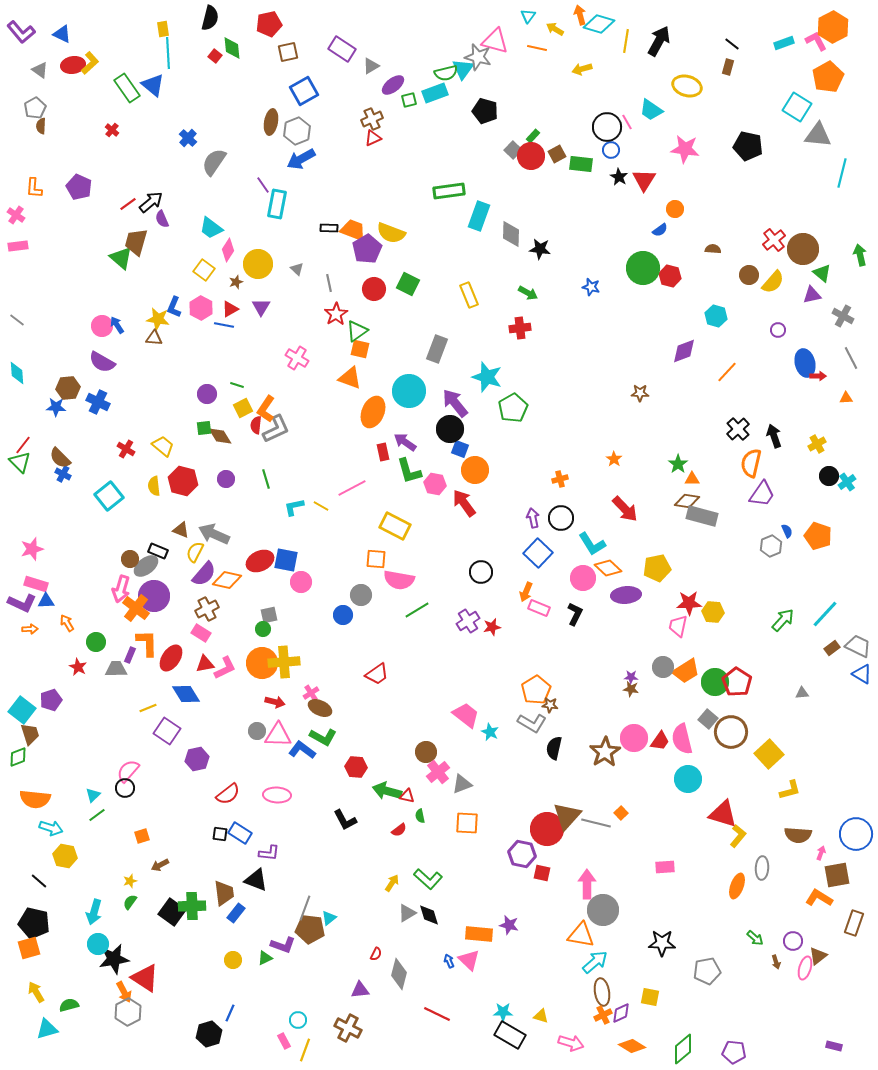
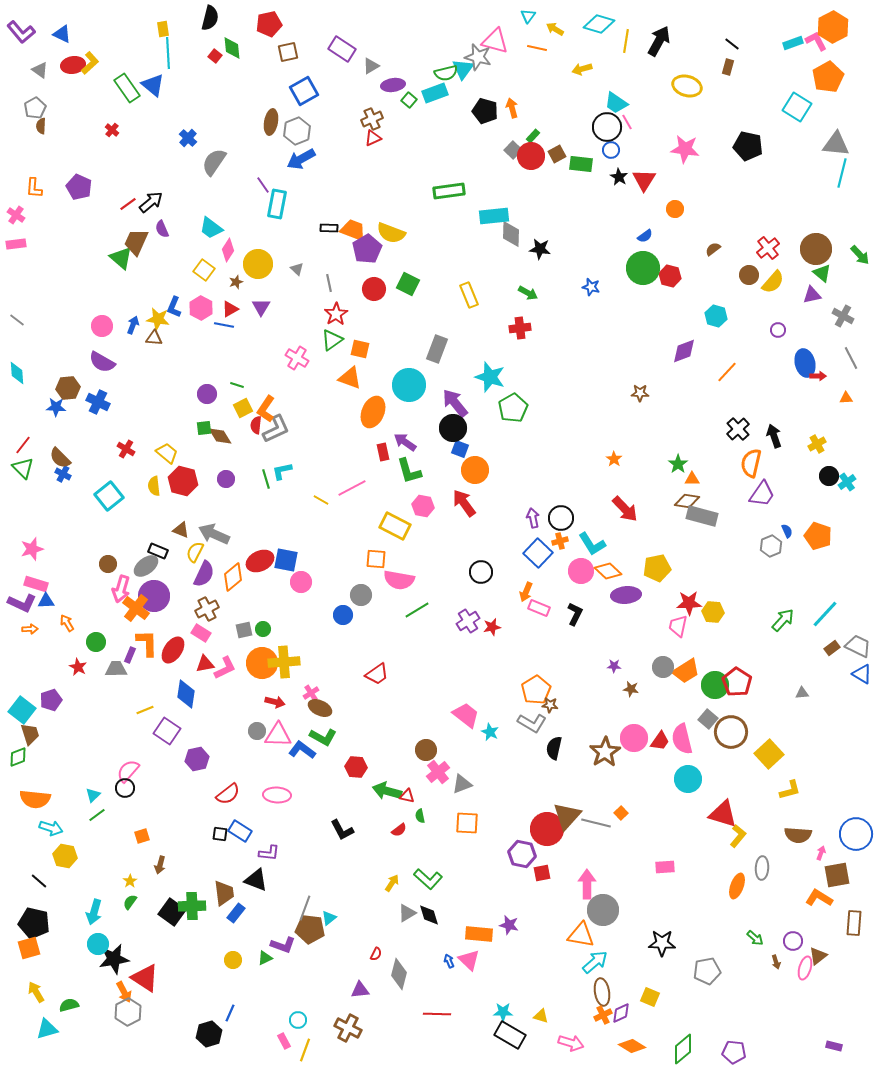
orange arrow at (580, 15): moved 68 px left, 93 px down
cyan rectangle at (784, 43): moved 9 px right
purple ellipse at (393, 85): rotated 30 degrees clockwise
green square at (409, 100): rotated 35 degrees counterclockwise
cyan trapezoid at (651, 110): moved 35 px left, 7 px up
gray triangle at (818, 135): moved 18 px right, 9 px down
cyan rectangle at (479, 216): moved 15 px right; rotated 64 degrees clockwise
purple semicircle at (162, 219): moved 10 px down
blue semicircle at (660, 230): moved 15 px left, 6 px down
red cross at (774, 240): moved 6 px left, 8 px down
brown trapezoid at (136, 242): rotated 8 degrees clockwise
pink rectangle at (18, 246): moved 2 px left, 2 px up
brown semicircle at (713, 249): rotated 42 degrees counterclockwise
brown circle at (803, 249): moved 13 px right
green arrow at (860, 255): rotated 150 degrees clockwise
blue arrow at (117, 325): moved 16 px right; rotated 54 degrees clockwise
green triangle at (357, 331): moved 25 px left, 9 px down
cyan star at (487, 377): moved 3 px right
cyan circle at (409, 391): moved 6 px up
black circle at (450, 429): moved 3 px right, 1 px up
yellow trapezoid at (163, 446): moved 4 px right, 7 px down
green triangle at (20, 462): moved 3 px right, 6 px down
orange cross at (560, 479): moved 62 px down
pink hexagon at (435, 484): moved 12 px left, 22 px down
yellow line at (321, 506): moved 6 px up
cyan L-shape at (294, 507): moved 12 px left, 36 px up
brown circle at (130, 559): moved 22 px left, 5 px down
orange diamond at (608, 568): moved 3 px down
purple semicircle at (204, 574): rotated 16 degrees counterclockwise
pink circle at (583, 578): moved 2 px left, 7 px up
orange diamond at (227, 580): moved 6 px right, 3 px up; rotated 52 degrees counterclockwise
gray square at (269, 615): moved 25 px left, 15 px down
red ellipse at (171, 658): moved 2 px right, 8 px up
purple star at (631, 677): moved 17 px left, 11 px up
green circle at (715, 682): moved 3 px down
blue diamond at (186, 694): rotated 40 degrees clockwise
yellow line at (148, 708): moved 3 px left, 2 px down
brown circle at (426, 752): moved 2 px up
black L-shape at (345, 820): moved 3 px left, 10 px down
blue rectangle at (240, 833): moved 2 px up
brown arrow at (160, 865): rotated 48 degrees counterclockwise
red square at (542, 873): rotated 24 degrees counterclockwise
yellow star at (130, 881): rotated 16 degrees counterclockwise
brown rectangle at (854, 923): rotated 15 degrees counterclockwise
yellow square at (650, 997): rotated 12 degrees clockwise
red line at (437, 1014): rotated 24 degrees counterclockwise
